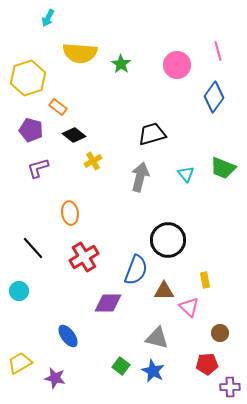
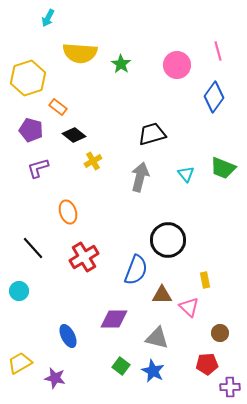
orange ellipse: moved 2 px left, 1 px up; rotated 10 degrees counterclockwise
brown triangle: moved 2 px left, 4 px down
purple diamond: moved 6 px right, 16 px down
blue ellipse: rotated 10 degrees clockwise
